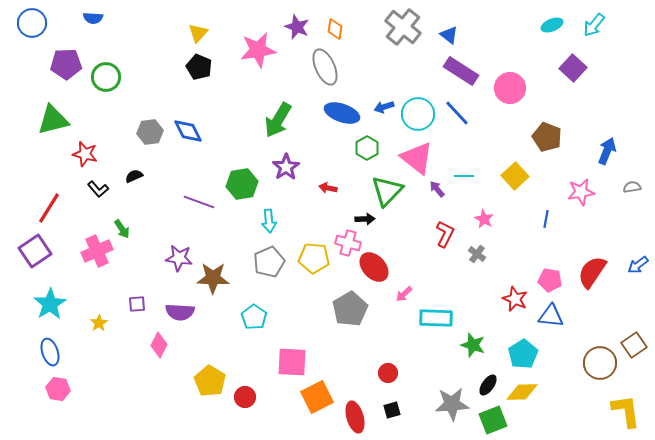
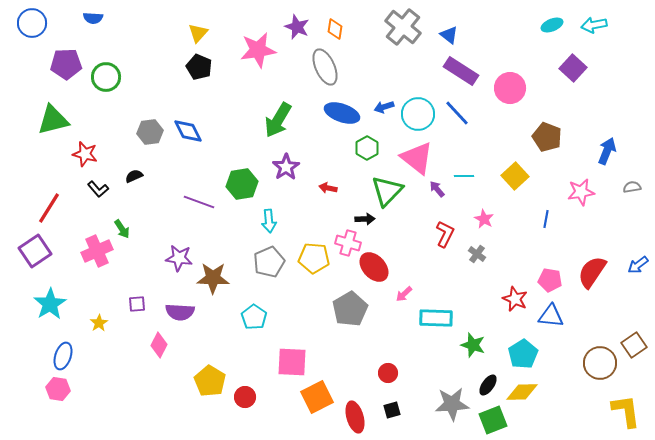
cyan arrow at (594, 25): rotated 40 degrees clockwise
blue ellipse at (50, 352): moved 13 px right, 4 px down; rotated 36 degrees clockwise
